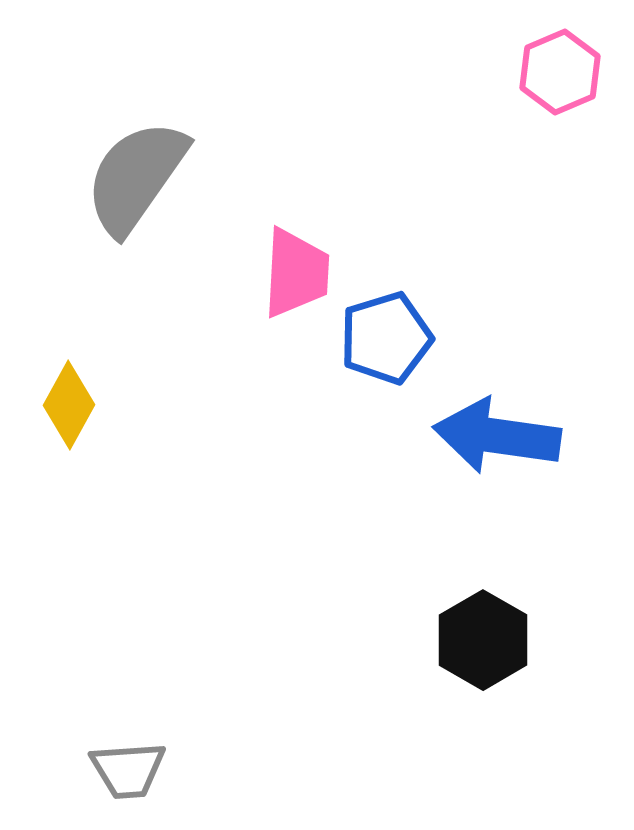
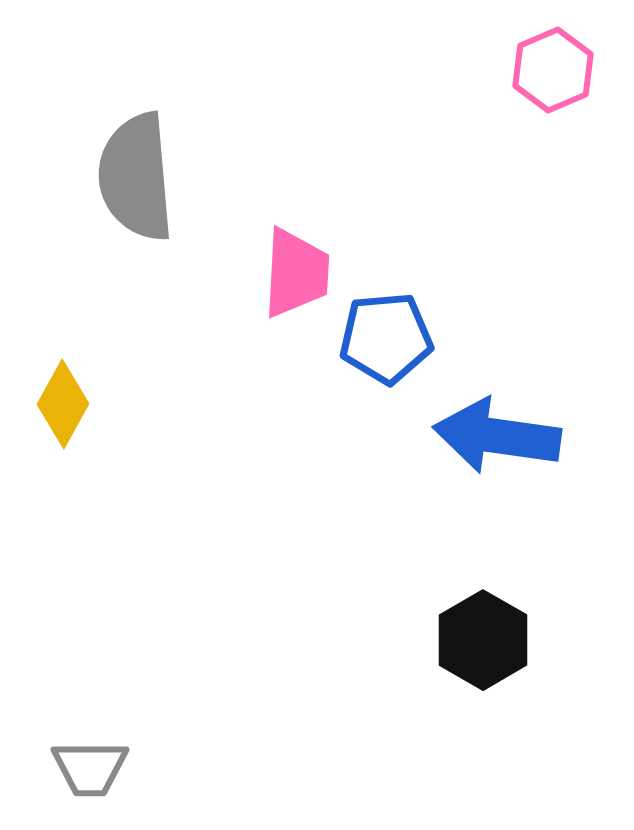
pink hexagon: moved 7 px left, 2 px up
gray semicircle: rotated 40 degrees counterclockwise
blue pentagon: rotated 12 degrees clockwise
yellow diamond: moved 6 px left, 1 px up
gray trapezoid: moved 38 px left, 2 px up; rotated 4 degrees clockwise
